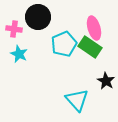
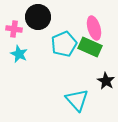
green rectangle: rotated 10 degrees counterclockwise
